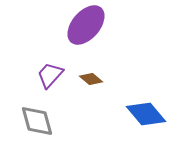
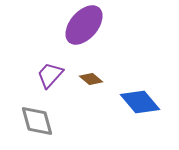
purple ellipse: moved 2 px left
blue diamond: moved 6 px left, 12 px up
